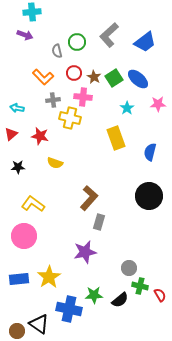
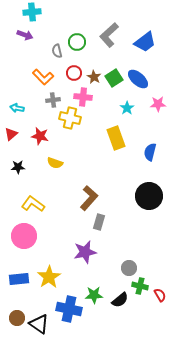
brown circle: moved 13 px up
